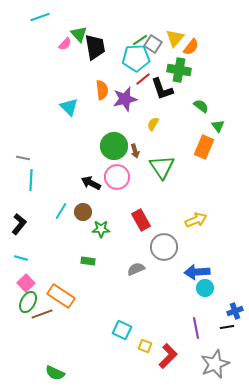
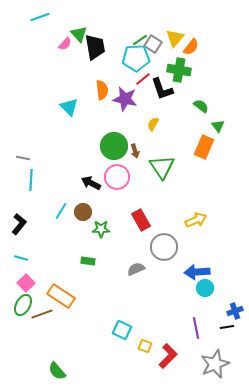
purple star at (125, 99): rotated 25 degrees clockwise
green ellipse at (28, 302): moved 5 px left, 3 px down
green semicircle at (55, 373): moved 2 px right, 2 px up; rotated 24 degrees clockwise
